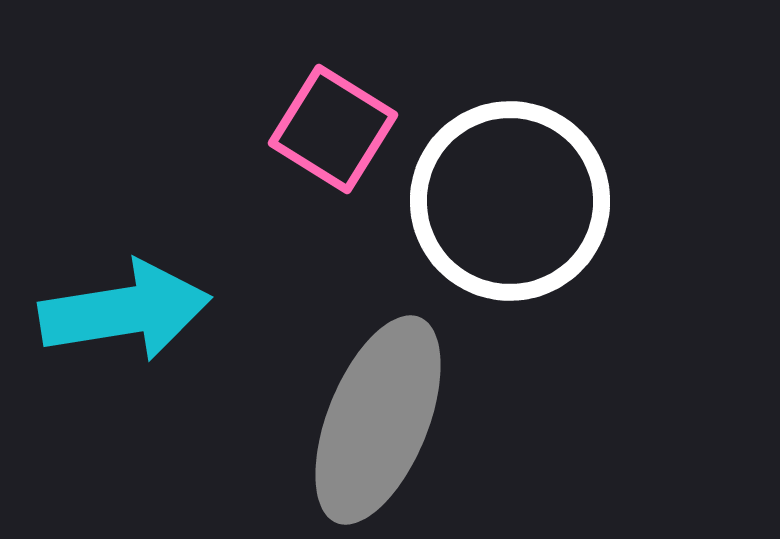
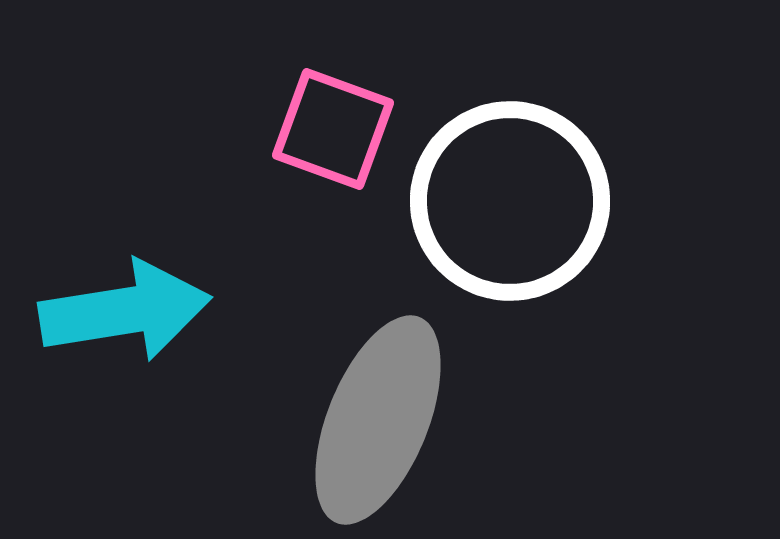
pink square: rotated 12 degrees counterclockwise
